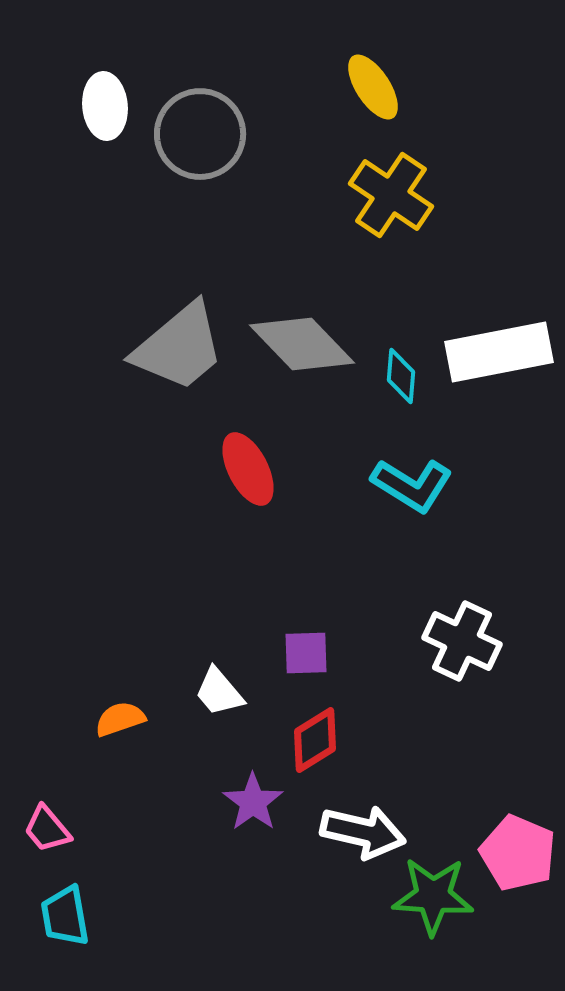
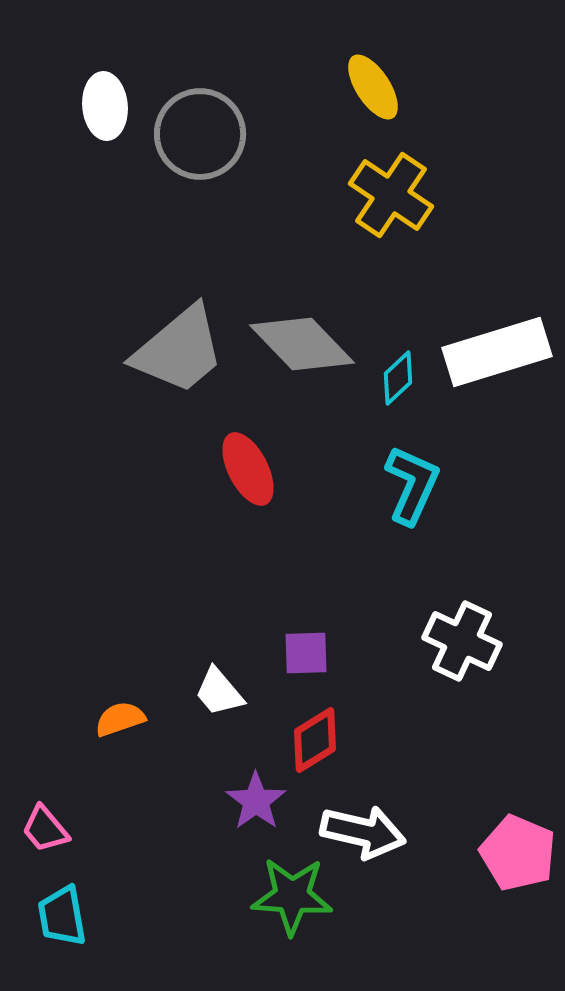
gray trapezoid: moved 3 px down
white rectangle: moved 2 px left; rotated 6 degrees counterclockwise
cyan diamond: moved 3 px left, 2 px down; rotated 42 degrees clockwise
cyan L-shape: rotated 98 degrees counterclockwise
purple star: moved 3 px right, 1 px up
pink trapezoid: moved 2 px left
green star: moved 141 px left
cyan trapezoid: moved 3 px left
